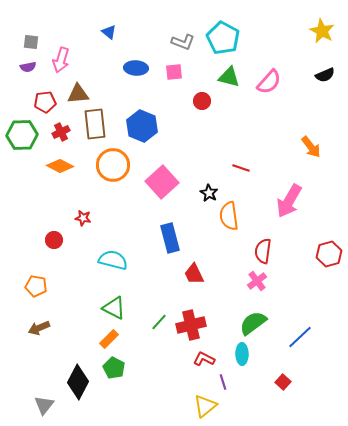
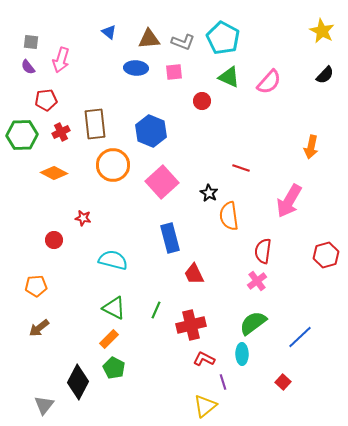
purple semicircle at (28, 67): rotated 63 degrees clockwise
black semicircle at (325, 75): rotated 24 degrees counterclockwise
green triangle at (229, 77): rotated 10 degrees clockwise
brown triangle at (78, 94): moved 71 px right, 55 px up
red pentagon at (45, 102): moved 1 px right, 2 px up
blue hexagon at (142, 126): moved 9 px right, 5 px down
orange arrow at (311, 147): rotated 50 degrees clockwise
orange diamond at (60, 166): moved 6 px left, 7 px down
red hexagon at (329, 254): moved 3 px left, 1 px down
orange pentagon at (36, 286): rotated 15 degrees counterclockwise
green line at (159, 322): moved 3 px left, 12 px up; rotated 18 degrees counterclockwise
brown arrow at (39, 328): rotated 15 degrees counterclockwise
